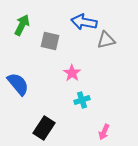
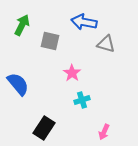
gray triangle: moved 4 px down; rotated 30 degrees clockwise
